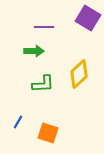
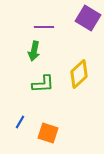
green arrow: rotated 102 degrees clockwise
blue line: moved 2 px right
